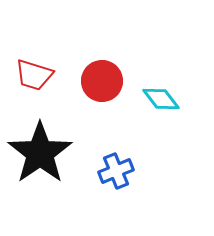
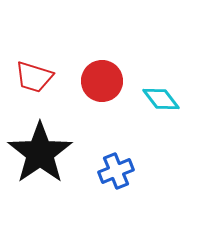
red trapezoid: moved 2 px down
